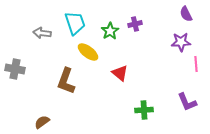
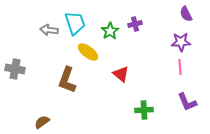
gray arrow: moved 7 px right, 3 px up
pink line: moved 16 px left, 3 px down
red triangle: moved 1 px right, 1 px down
brown L-shape: moved 1 px right, 1 px up
